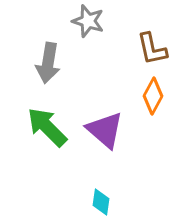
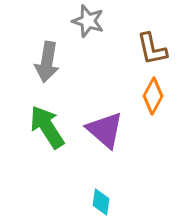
gray arrow: moved 1 px left, 1 px up
green arrow: rotated 12 degrees clockwise
